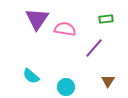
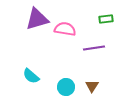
purple triangle: rotated 40 degrees clockwise
purple line: rotated 40 degrees clockwise
brown triangle: moved 16 px left, 5 px down
